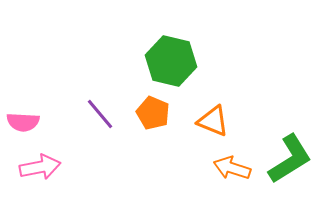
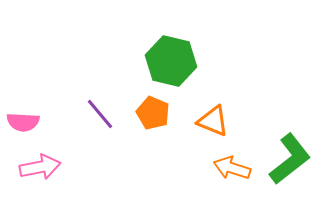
green L-shape: rotated 6 degrees counterclockwise
